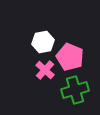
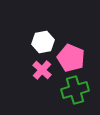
pink pentagon: moved 1 px right, 1 px down
pink cross: moved 3 px left
